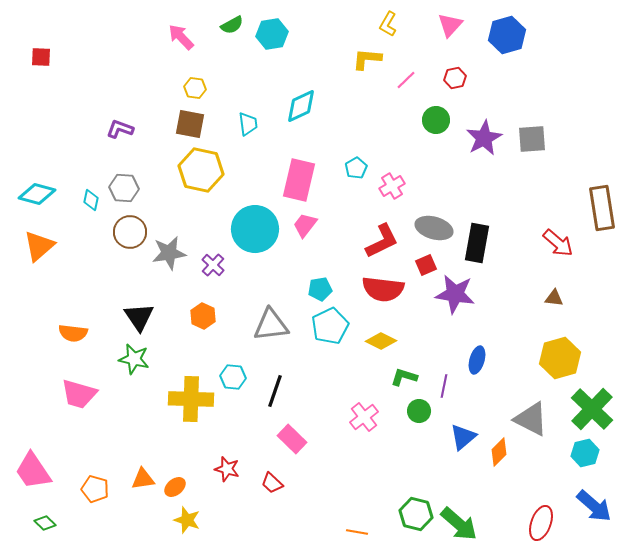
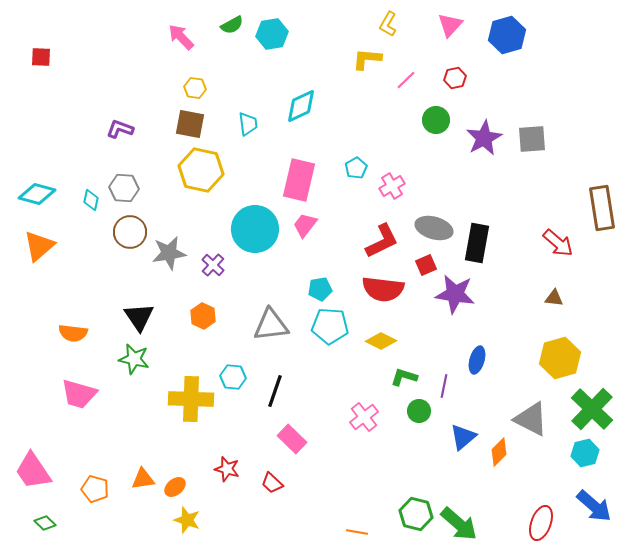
cyan pentagon at (330, 326): rotated 30 degrees clockwise
